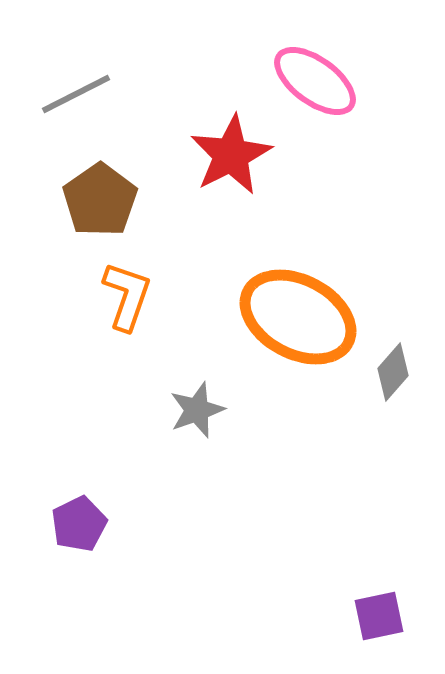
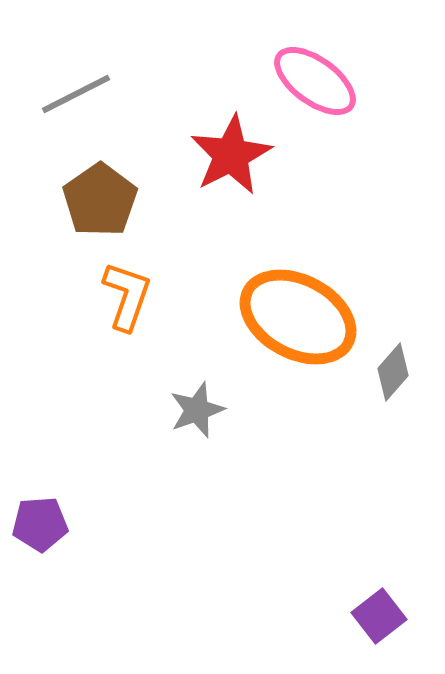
purple pentagon: moved 39 px left; rotated 22 degrees clockwise
purple square: rotated 26 degrees counterclockwise
